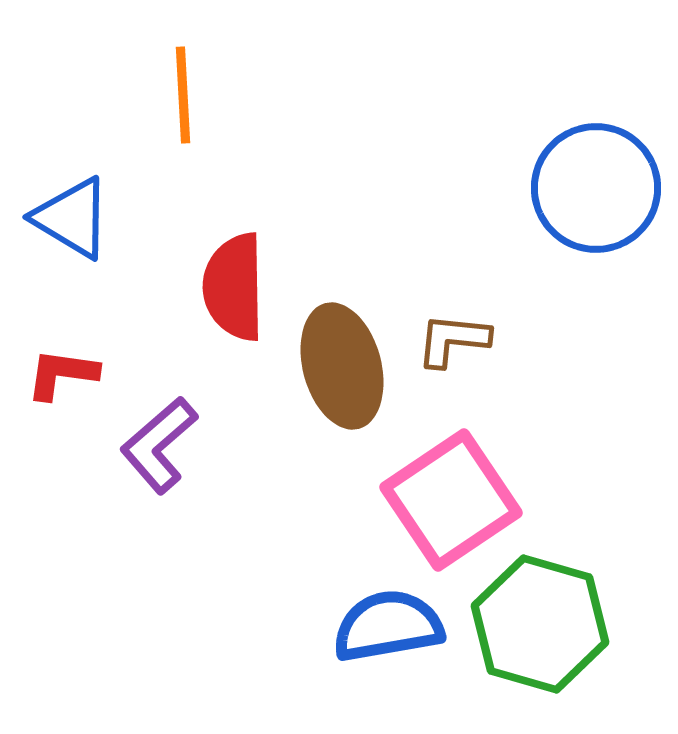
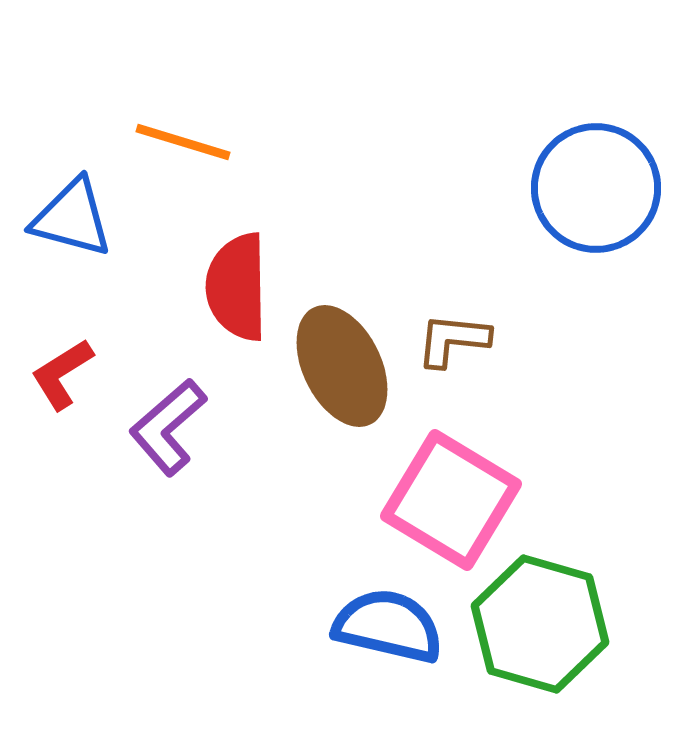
orange line: moved 47 px down; rotated 70 degrees counterclockwise
blue triangle: rotated 16 degrees counterclockwise
red semicircle: moved 3 px right
brown ellipse: rotated 11 degrees counterclockwise
red L-shape: rotated 40 degrees counterclockwise
purple L-shape: moved 9 px right, 18 px up
pink square: rotated 25 degrees counterclockwise
blue semicircle: rotated 23 degrees clockwise
